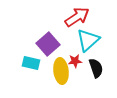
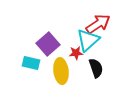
red arrow: moved 21 px right, 7 px down
red star: moved 1 px right, 8 px up
